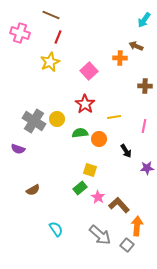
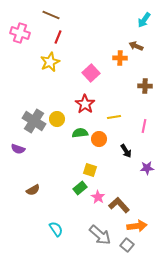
pink square: moved 2 px right, 2 px down
orange arrow: rotated 78 degrees clockwise
